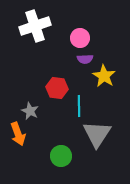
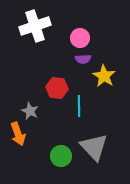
purple semicircle: moved 2 px left
gray triangle: moved 3 px left, 13 px down; rotated 16 degrees counterclockwise
